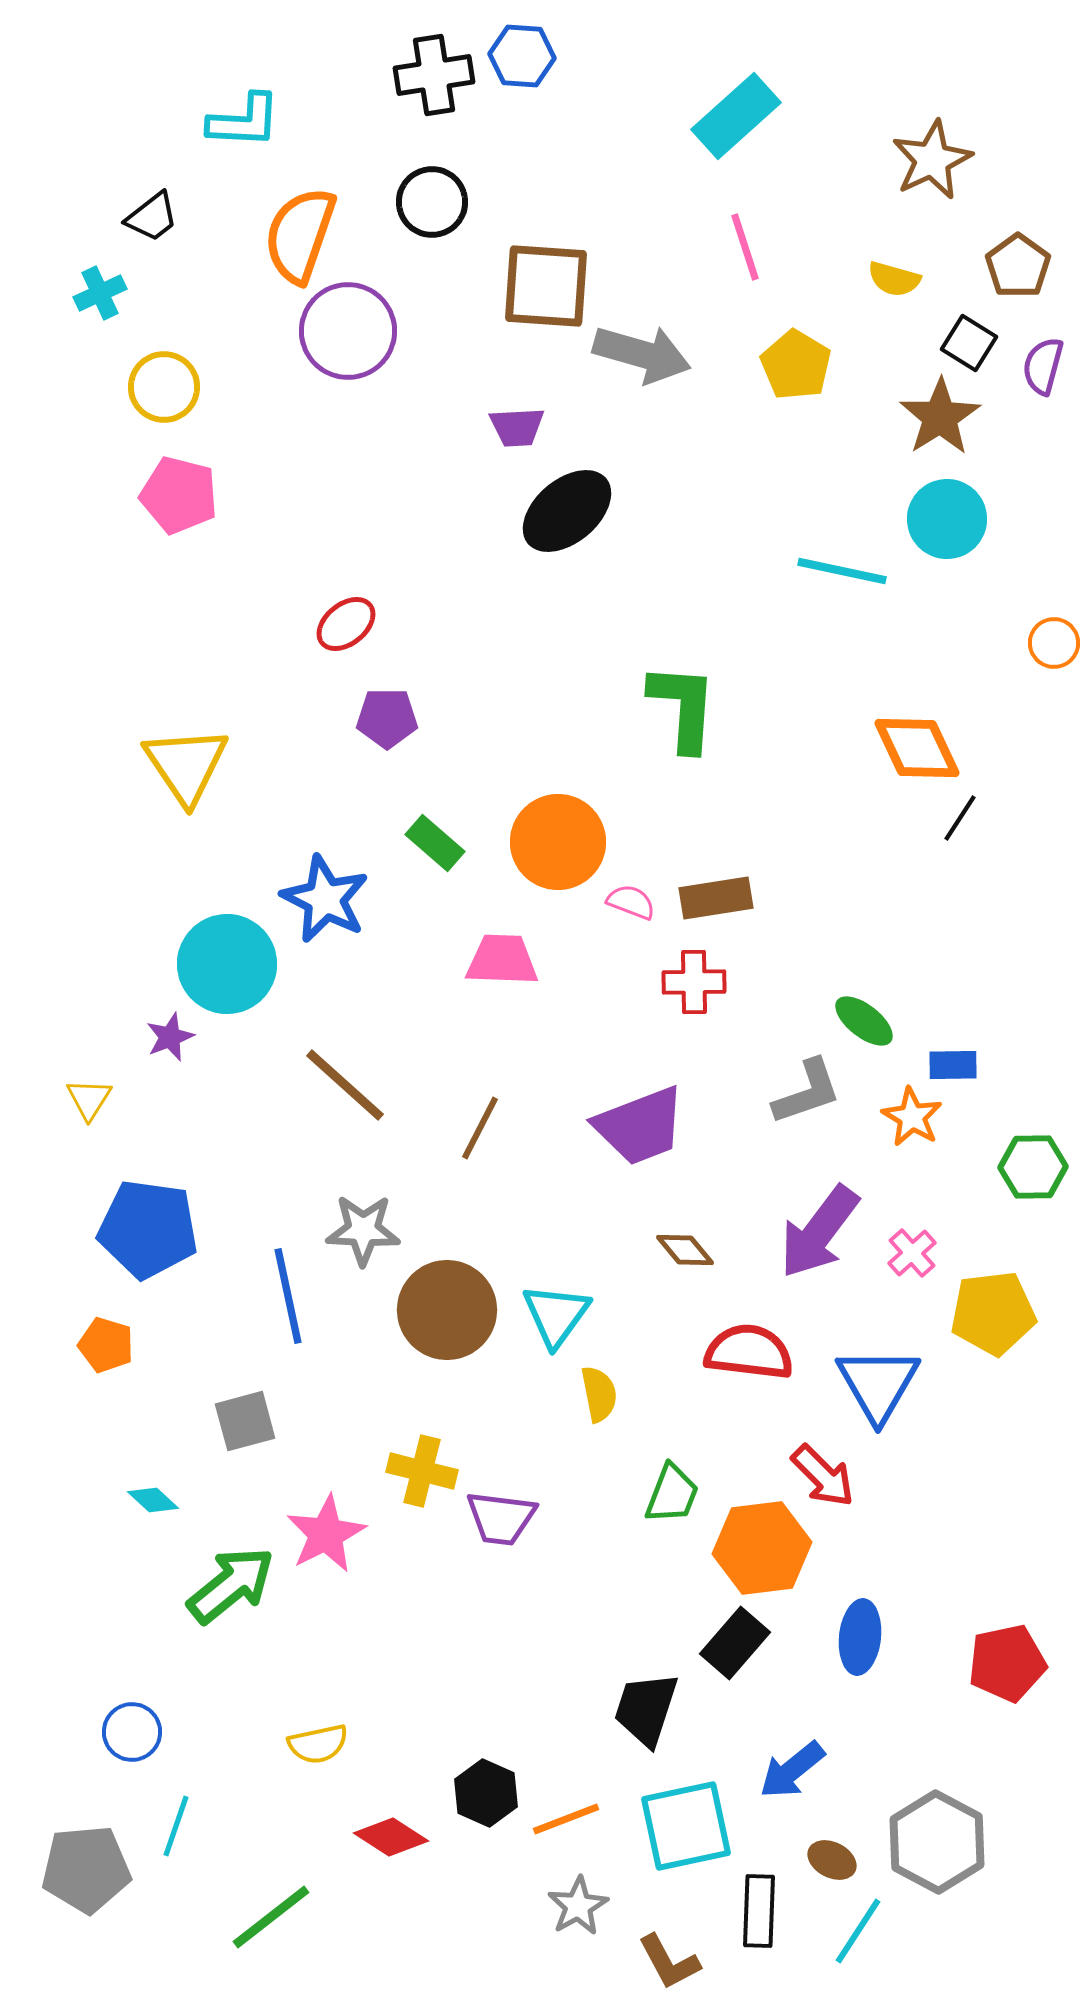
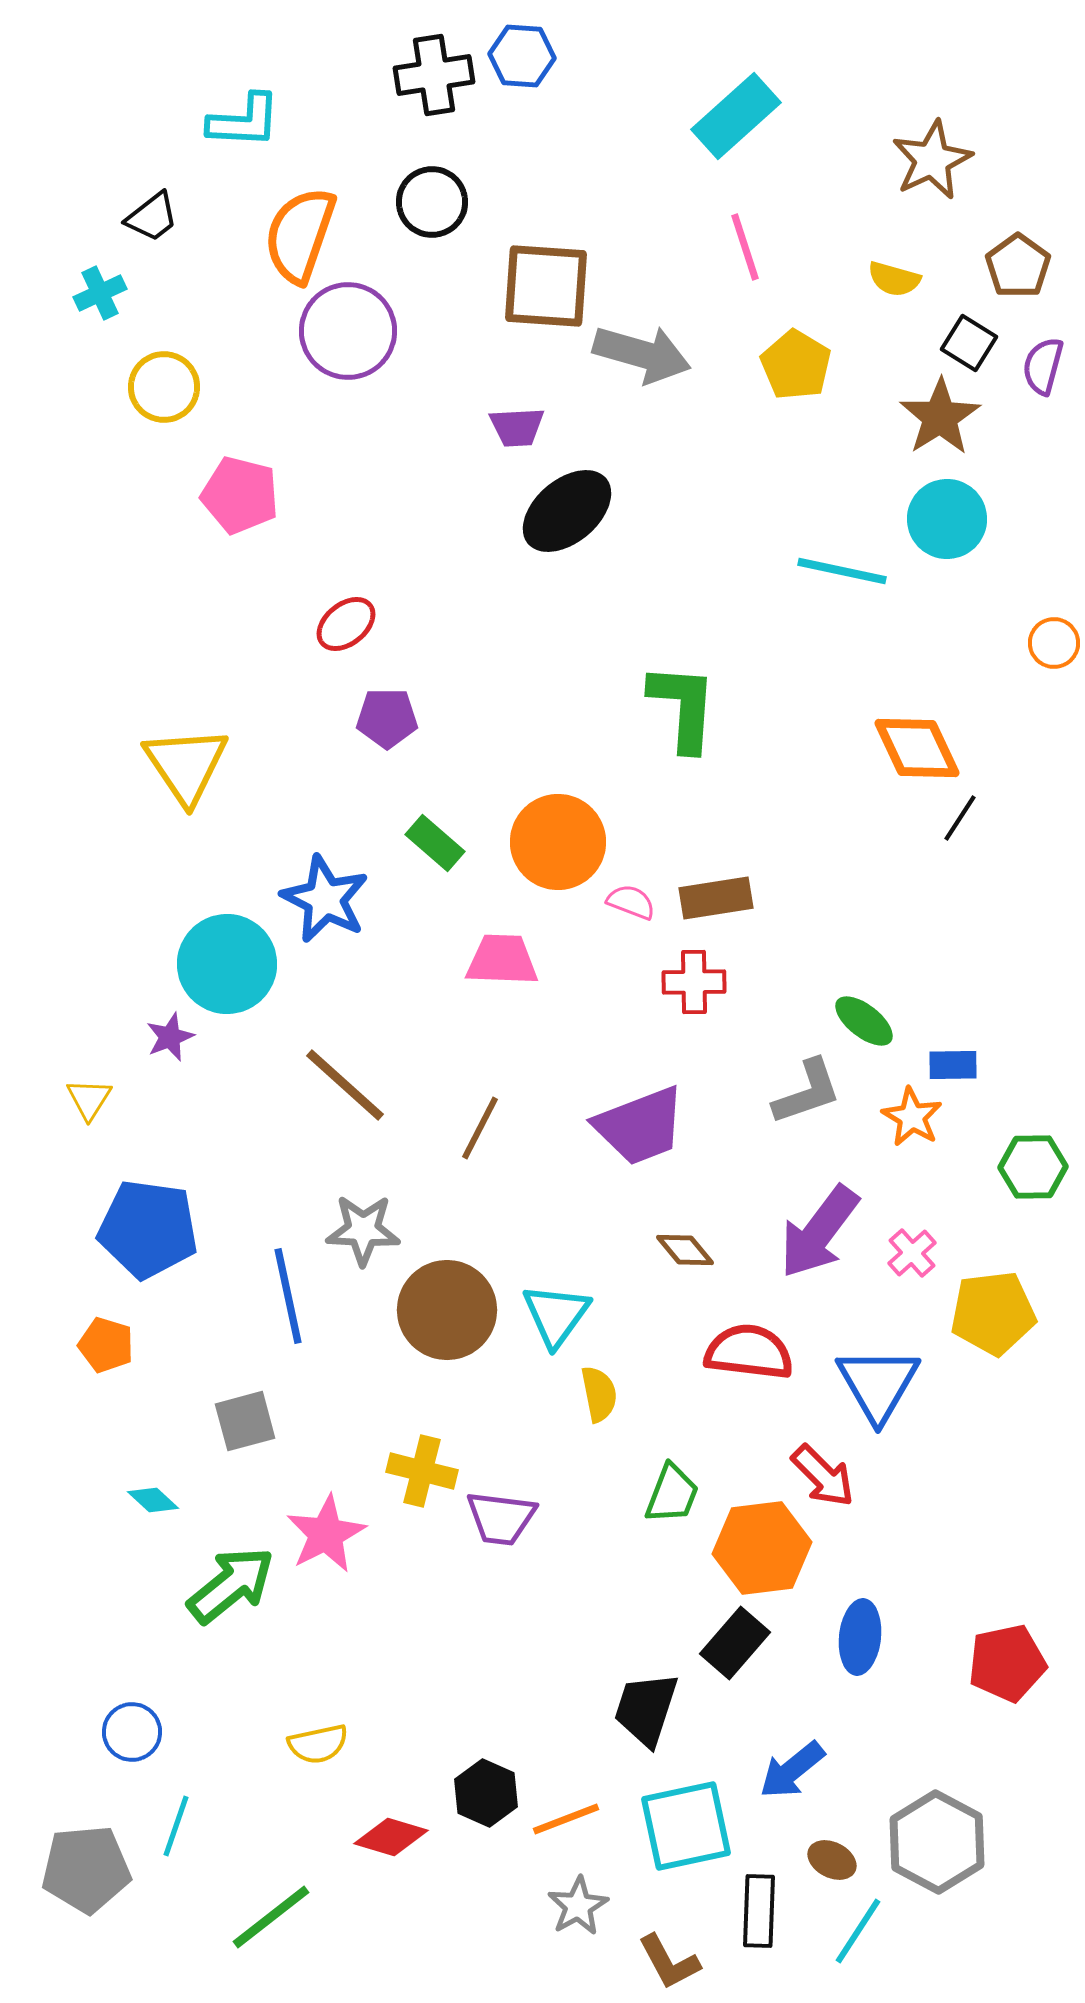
pink pentagon at (179, 495): moved 61 px right
red diamond at (391, 1837): rotated 16 degrees counterclockwise
